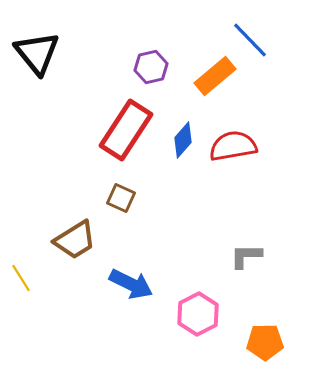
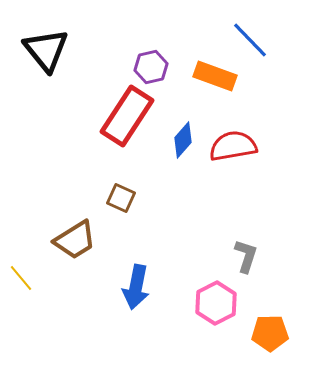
black triangle: moved 9 px right, 3 px up
orange rectangle: rotated 60 degrees clockwise
red rectangle: moved 1 px right, 14 px up
gray L-shape: rotated 108 degrees clockwise
yellow line: rotated 8 degrees counterclockwise
blue arrow: moved 5 px right, 3 px down; rotated 75 degrees clockwise
pink hexagon: moved 18 px right, 11 px up
orange pentagon: moved 5 px right, 9 px up
